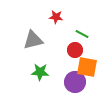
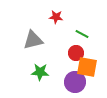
red circle: moved 1 px right, 3 px down
